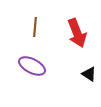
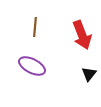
red arrow: moved 5 px right, 2 px down
black triangle: rotated 35 degrees clockwise
